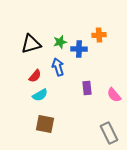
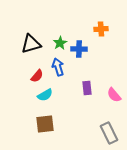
orange cross: moved 2 px right, 6 px up
green star: moved 1 px down; rotated 16 degrees counterclockwise
red semicircle: moved 2 px right
cyan semicircle: moved 5 px right
brown square: rotated 18 degrees counterclockwise
